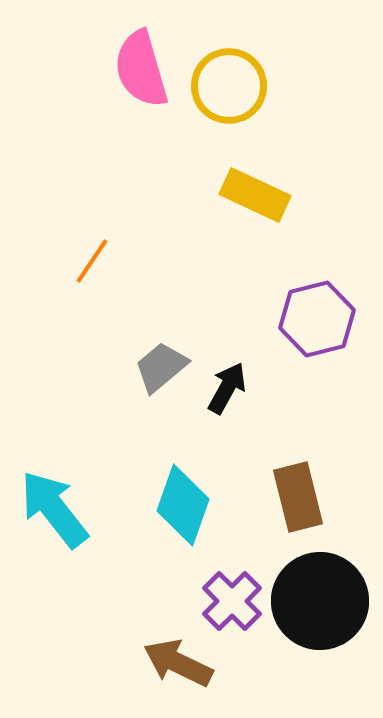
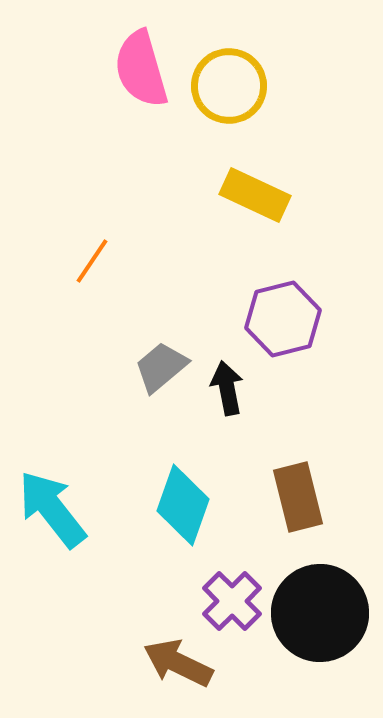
purple hexagon: moved 34 px left
black arrow: rotated 40 degrees counterclockwise
cyan arrow: moved 2 px left
black circle: moved 12 px down
